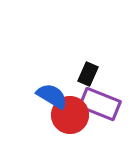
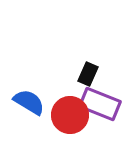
blue semicircle: moved 23 px left, 6 px down
